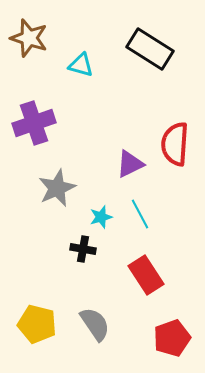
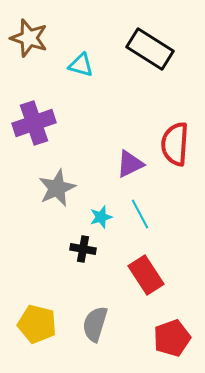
gray semicircle: rotated 129 degrees counterclockwise
